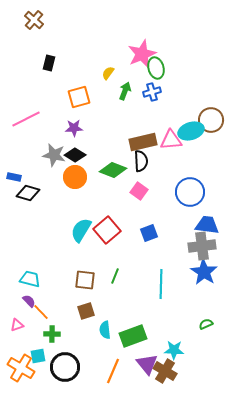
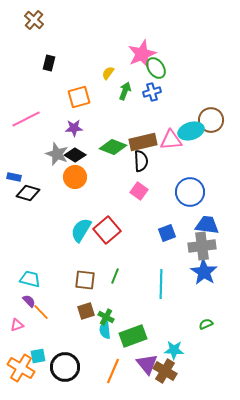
green ellipse at (156, 68): rotated 20 degrees counterclockwise
gray star at (54, 155): moved 3 px right, 1 px up; rotated 10 degrees clockwise
green diamond at (113, 170): moved 23 px up
blue square at (149, 233): moved 18 px right
green cross at (52, 334): moved 54 px right, 17 px up; rotated 28 degrees clockwise
